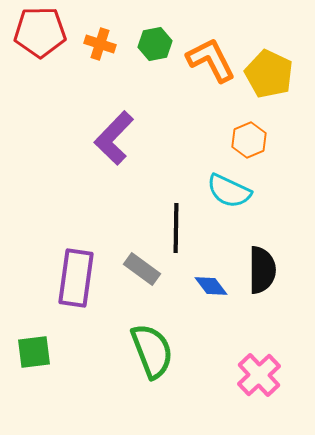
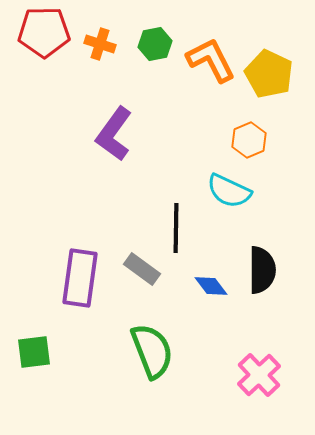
red pentagon: moved 4 px right
purple L-shape: moved 4 px up; rotated 8 degrees counterclockwise
purple rectangle: moved 4 px right
